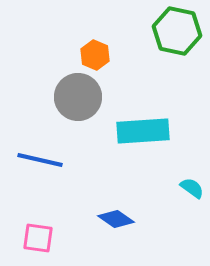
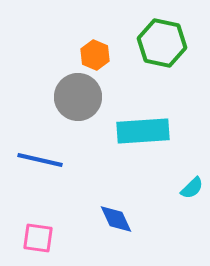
green hexagon: moved 15 px left, 12 px down
cyan semicircle: rotated 100 degrees clockwise
blue diamond: rotated 30 degrees clockwise
